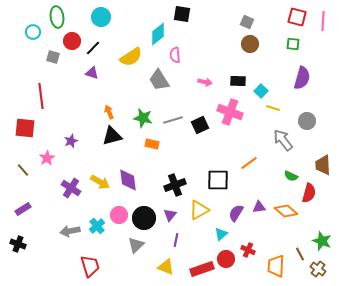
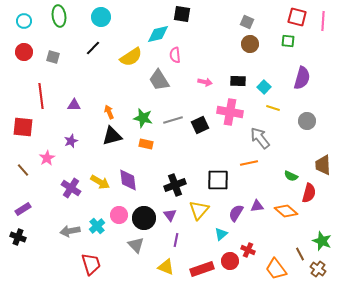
green ellipse at (57, 17): moved 2 px right, 1 px up
cyan circle at (33, 32): moved 9 px left, 11 px up
cyan diamond at (158, 34): rotated 25 degrees clockwise
red circle at (72, 41): moved 48 px left, 11 px down
green square at (293, 44): moved 5 px left, 3 px up
purple triangle at (92, 73): moved 18 px left, 32 px down; rotated 16 degrees counterclockwise
cyan square at (261, 91): moved 3 px right, 4 px up
pink cross at (230, 112): rotated 10 degrees counterclockwise
red square at (25, 128): moved 2 px left, 1 px up
gray arrow at (283, 140): moved 23 px left, 2 px up
orange rectangle at (152, 144): moved 6 px left
orange line at (249, 163): rotated 24 degrees clockwise
purple triangle at (259, 207): moved 2 px left, 1 px up
yellow triangle at (199, 210): rotated 20 degrees counterclockwise
purple triangle at (170, 215): rotated 16 degrees counterclockwise
black cross at (18, 244): moved 7 px up
gray triangle at (136, 245): rotated 30 degrees counterclockwise
red circle at (226, 259): moved 4 px right, 2 px down
red trapezoid at (90, 266): moved 1 px right, 2 px up
orange trapezoid at (276, 266): moved 3 px down; rotated 40 degrees counterclockwise
